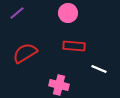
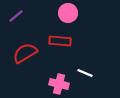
purple line: moved 1 px left, 3 px down
red rectangle: moved 14 px left, 5 px up
white line: moved 14 px left, 4 px down
pink cross: moved 1 px up
